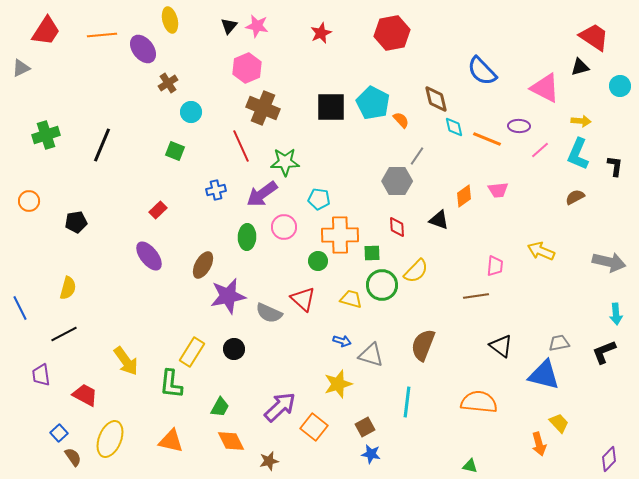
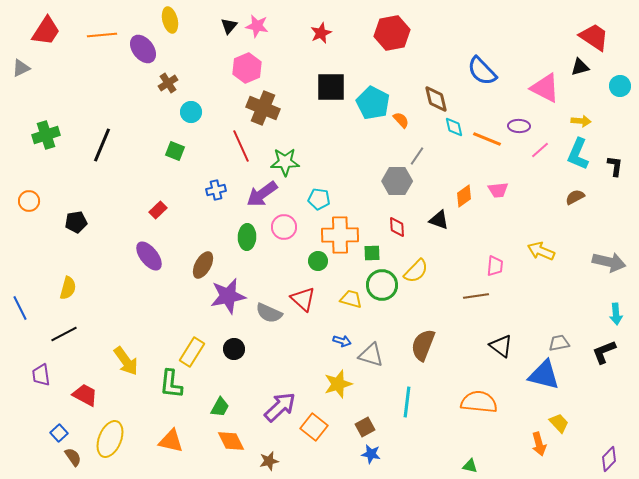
black square at (331, 107): moved 20 px up
